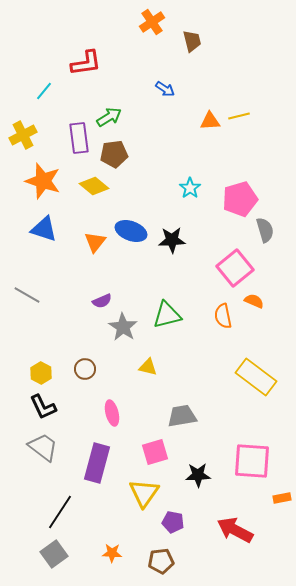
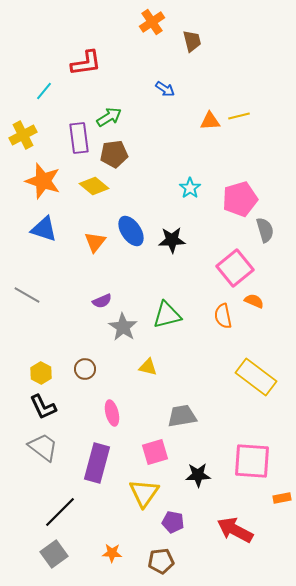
blue ellipse at (131, 231): rotated 36 degrees clockwise
black line at (60, 512): rotated 12 degrees clockwise
